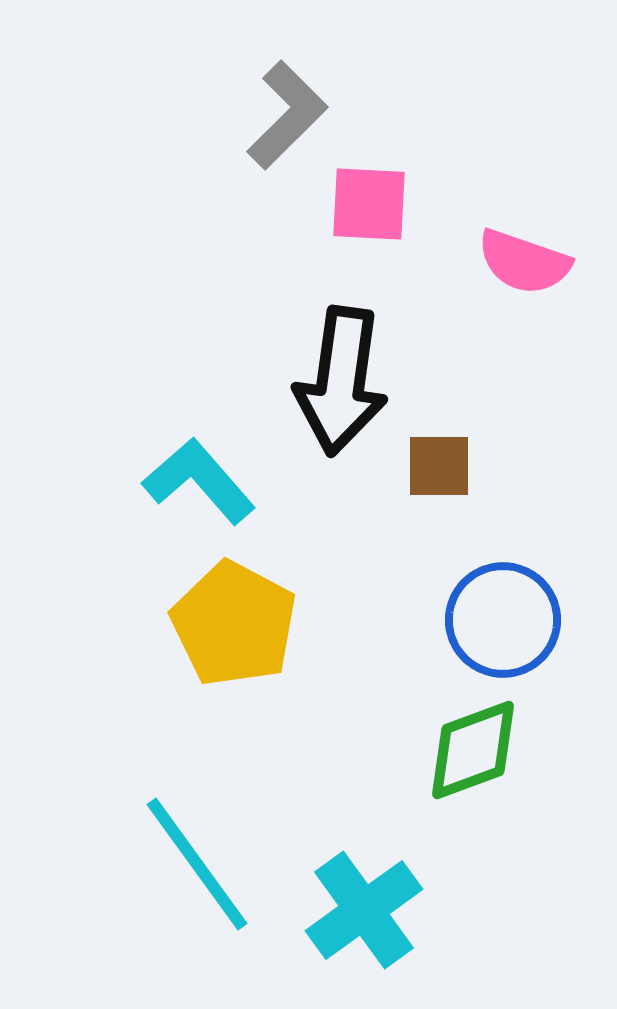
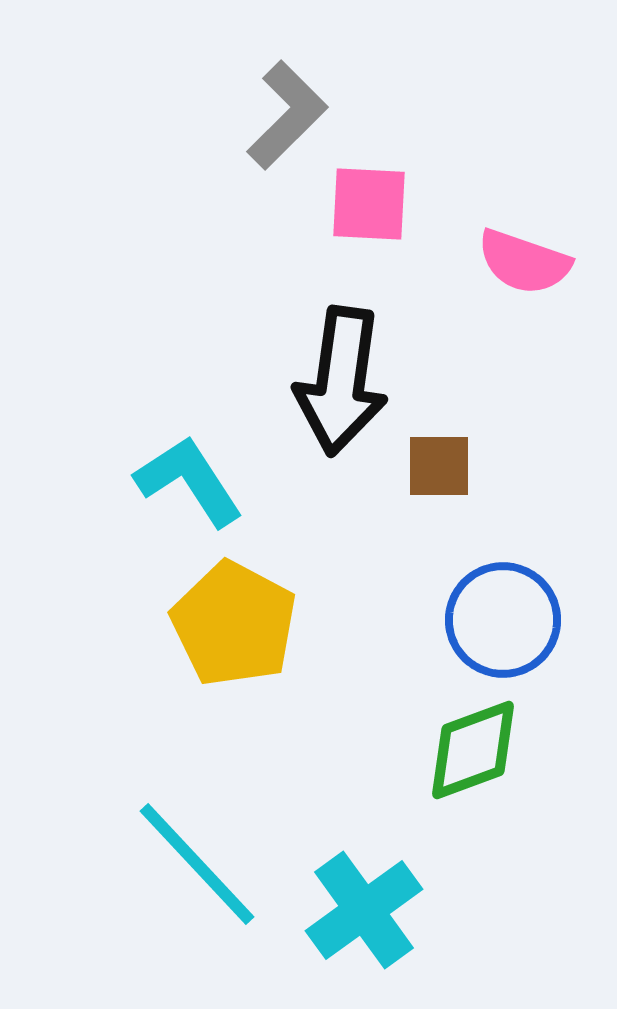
cyan L-shape: moved 10 px left; rotated 8 degrees clockwise
cyan line: rotated 7 degrees counterclockwise
